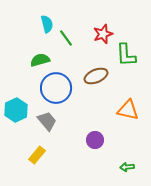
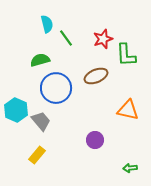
red star: moved 5 px down
cyan hexagon: rotated 10 degrees counterclockwise
gray trapezoid: moved 6 px left
green arrow: moved 3 px right, 1 px down
